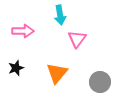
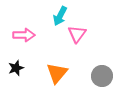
cyan arrow: moved 1 px down; rotated 36 degrees clockwise
pink arrow: moved 1 px right, 4 px down
pink triangle: moved 5 px up
gray circle: moved 2 px right, 6 px up
